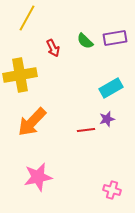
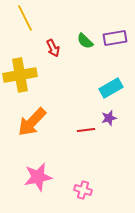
yellow line: moved 2 px left; rotated 56 degrees counterclockwise
purple star: moved 2 px right, 1 px up
pink cross: moved 29 px left
